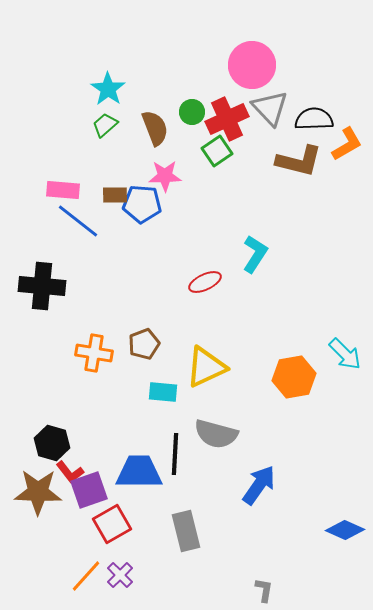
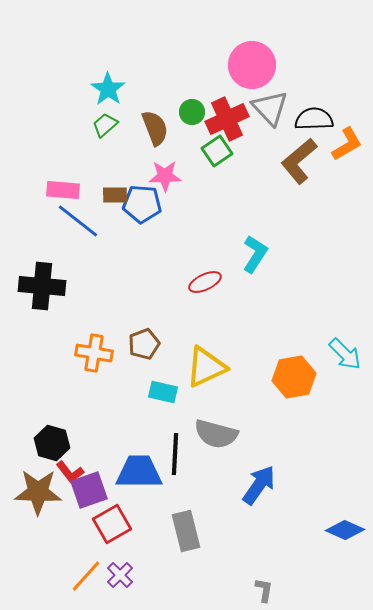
brown L-shape: rotated 126 degrees clockwise
cyan rectangle: rotated 8 degrees clockwise
